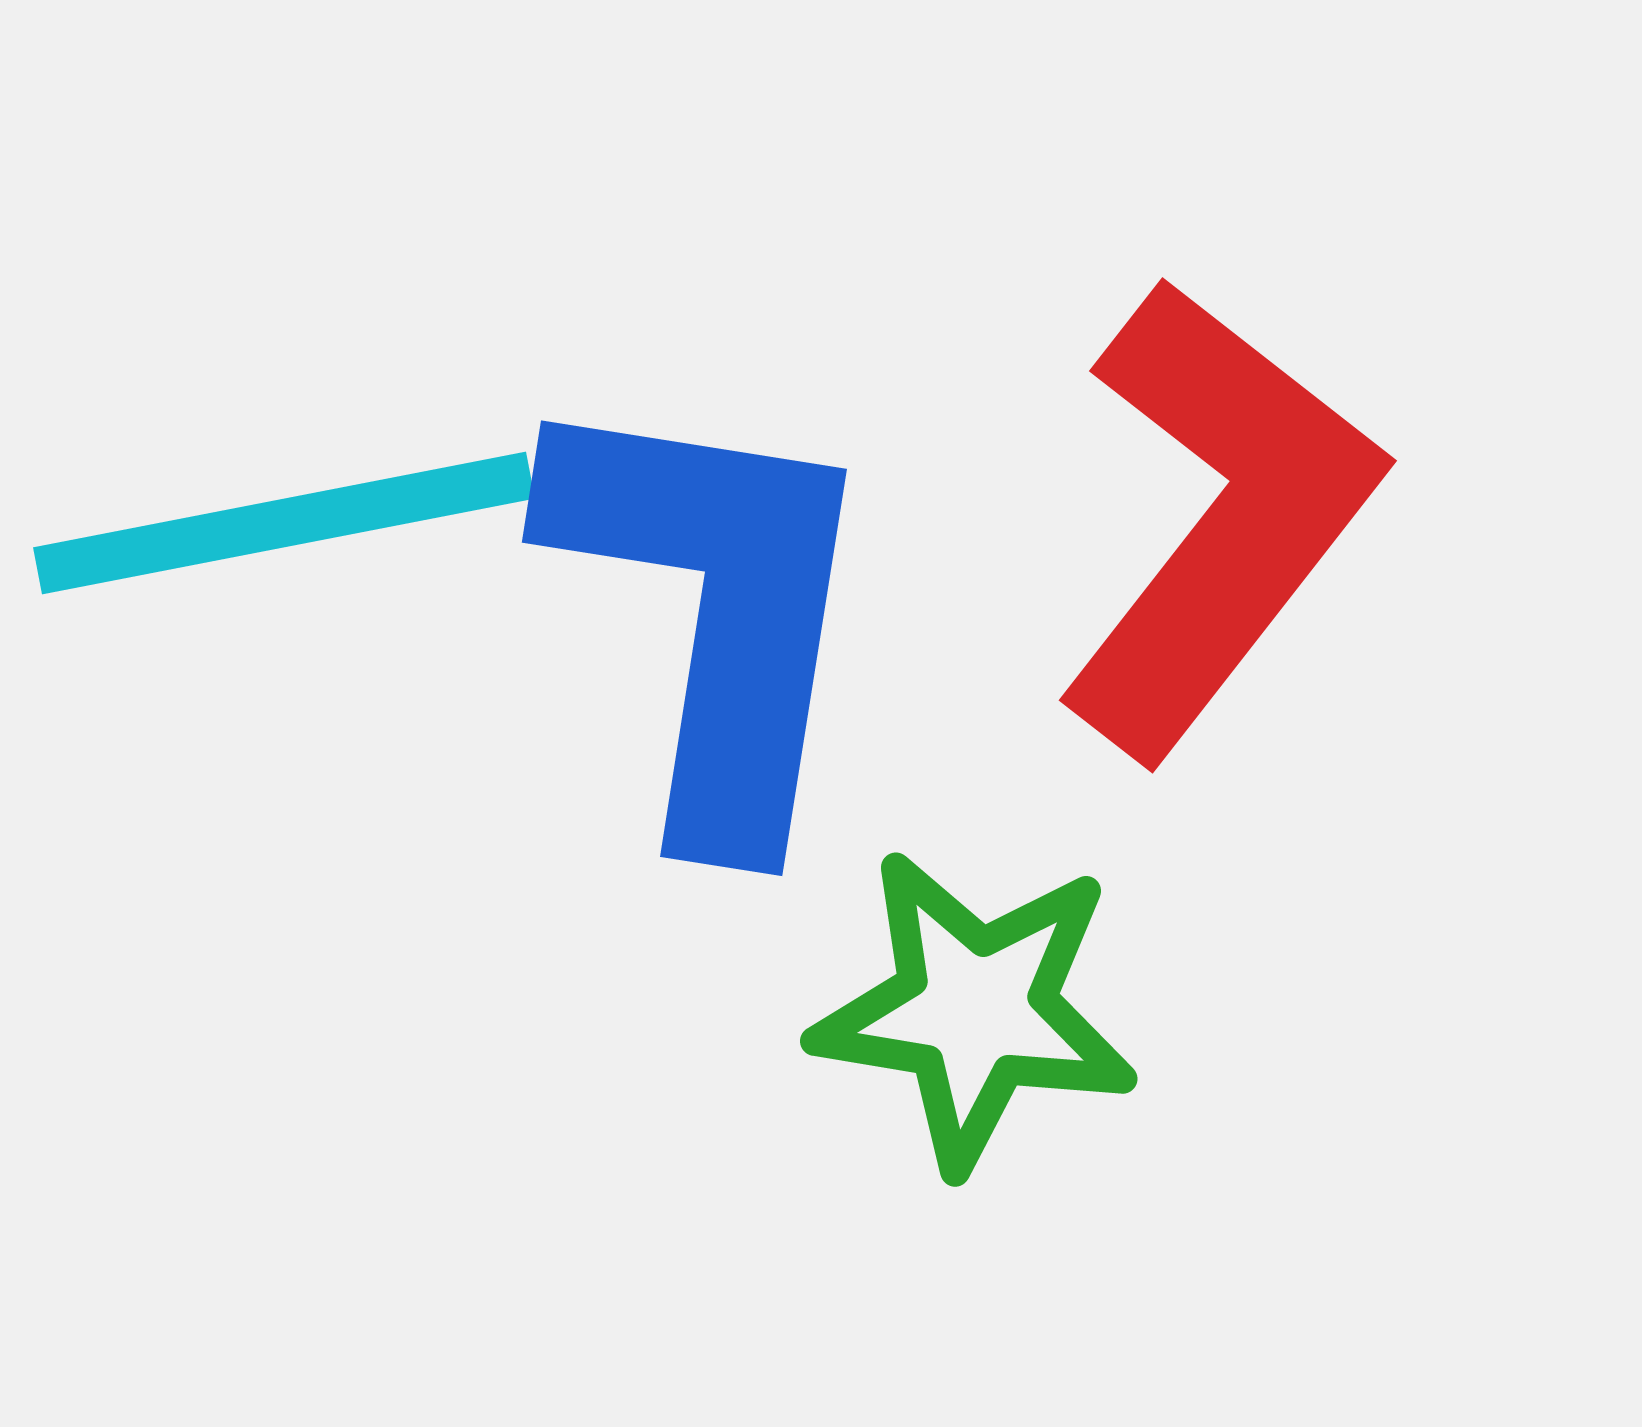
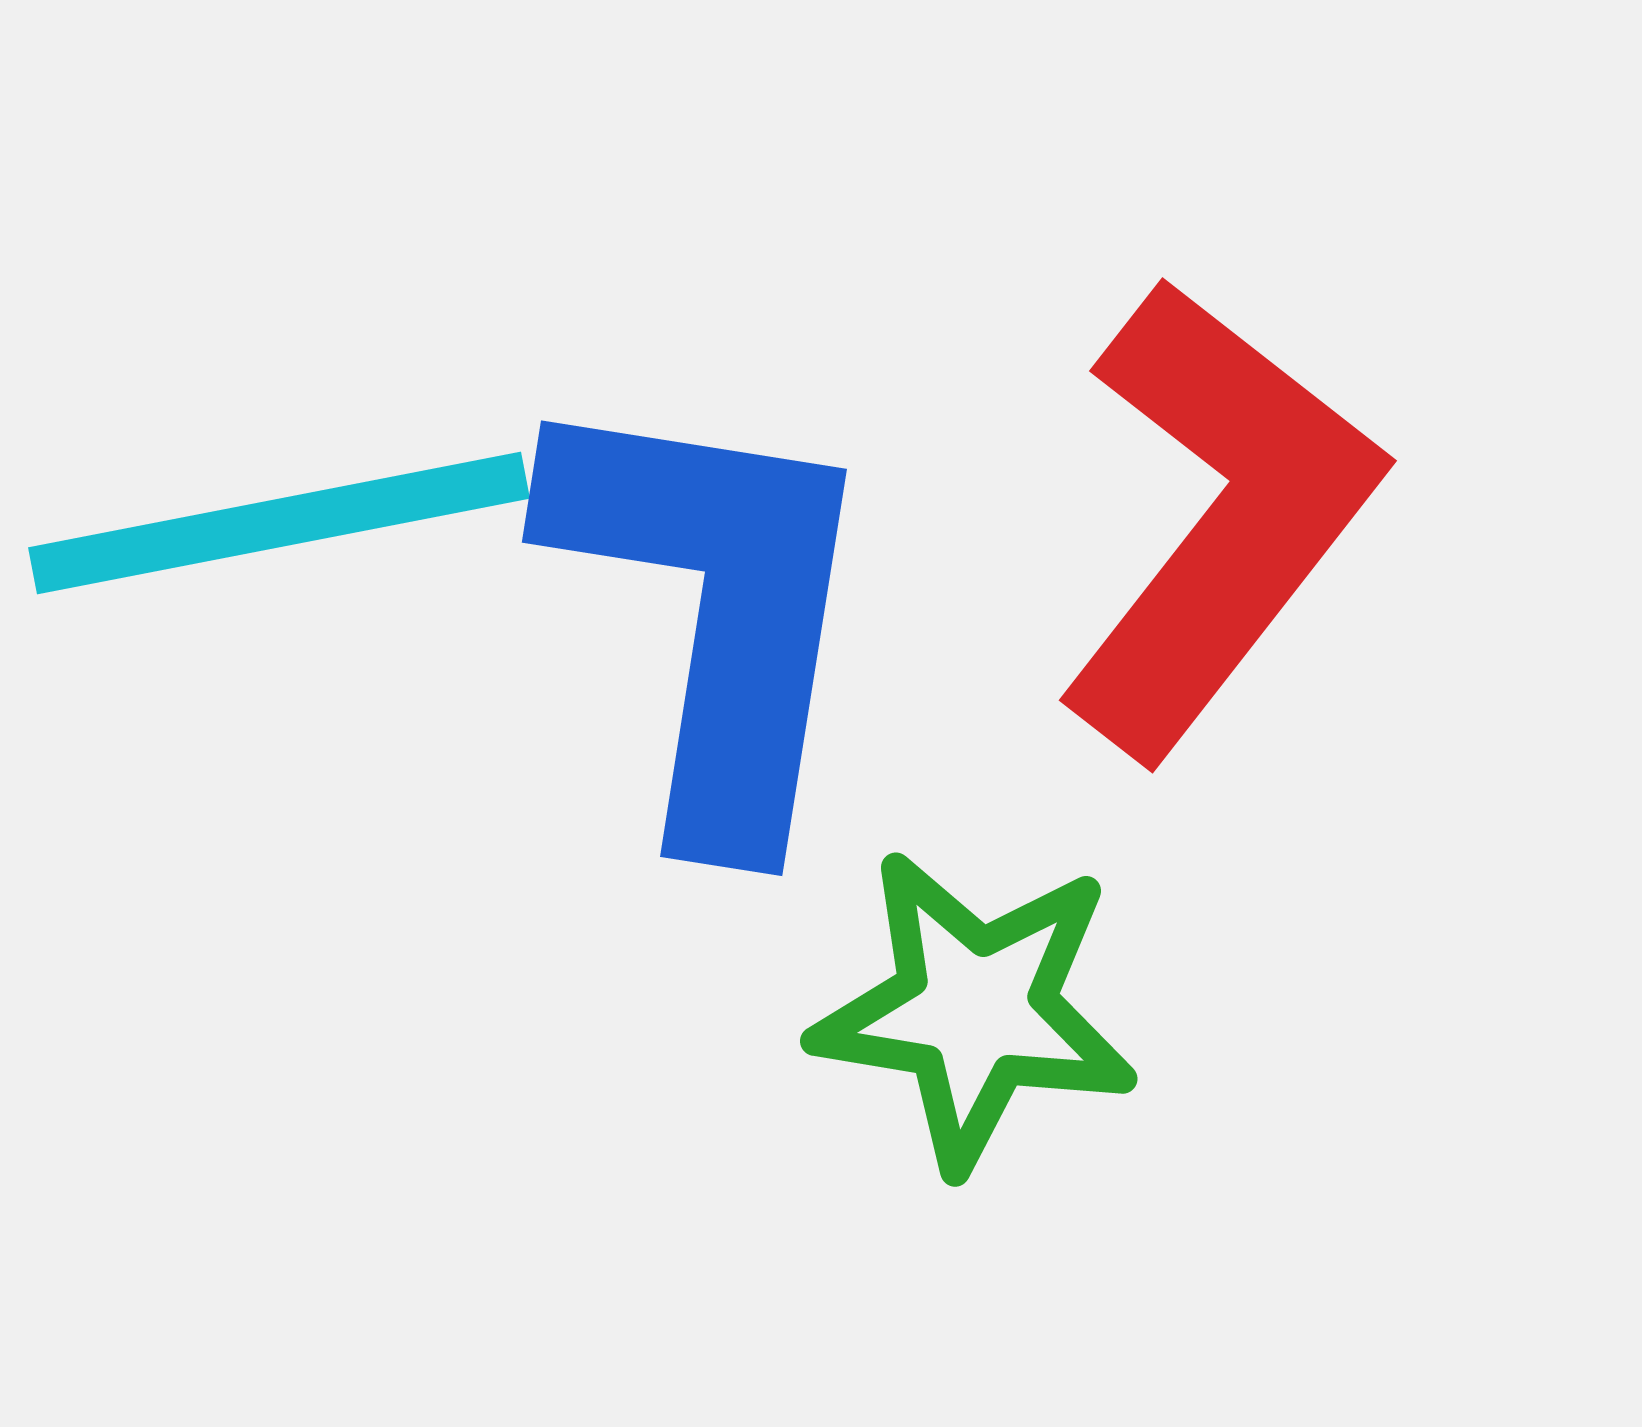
cyan line: moved 5 px left
